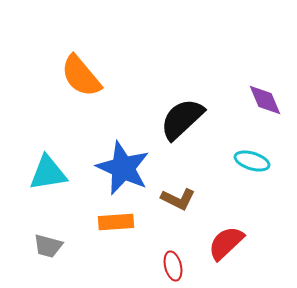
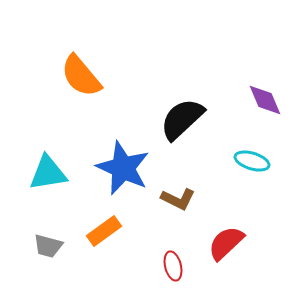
orange rectangle: moved 12 px left, 9 px down; rotated 32 degrees counterclockwise
